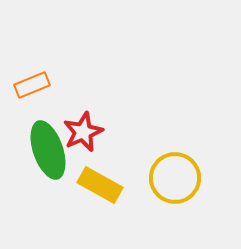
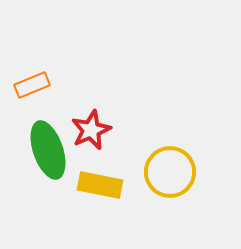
red star: moved 8 px right, 2 px up
yellow circle: moved 5 px left, 6 px up
yellow rectangle: rotated 18 degrees counterclockwise
